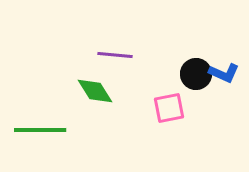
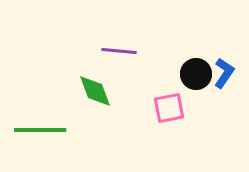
purple line: moved 4 px right, 4 px up
blue L-shape: rotated 80 degrees counterclockwise
green diamond: rotated 12 degrees clockwise
